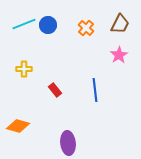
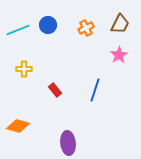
cyan line: moved 6 px left, 6 px down
orange cross: rotated 21 degrees clockwise
blue line: rotated 25 degrees clockwise
